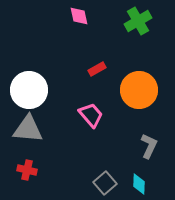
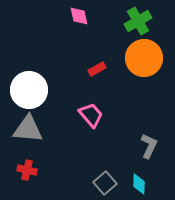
orange circle: moved 5 px right, 32 px up
